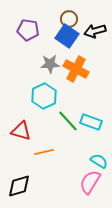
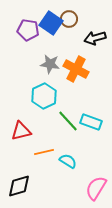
black arrow: moved 7 px down
blue square: moved 16 px left, 13 px up
gray star: rotated 12 degrees clockwise
red triangle: rotated 30 degrees counterclockwise
cyan semicircle: moved 31 px left
pink semicircle: moved 6 px right, 6 px down
